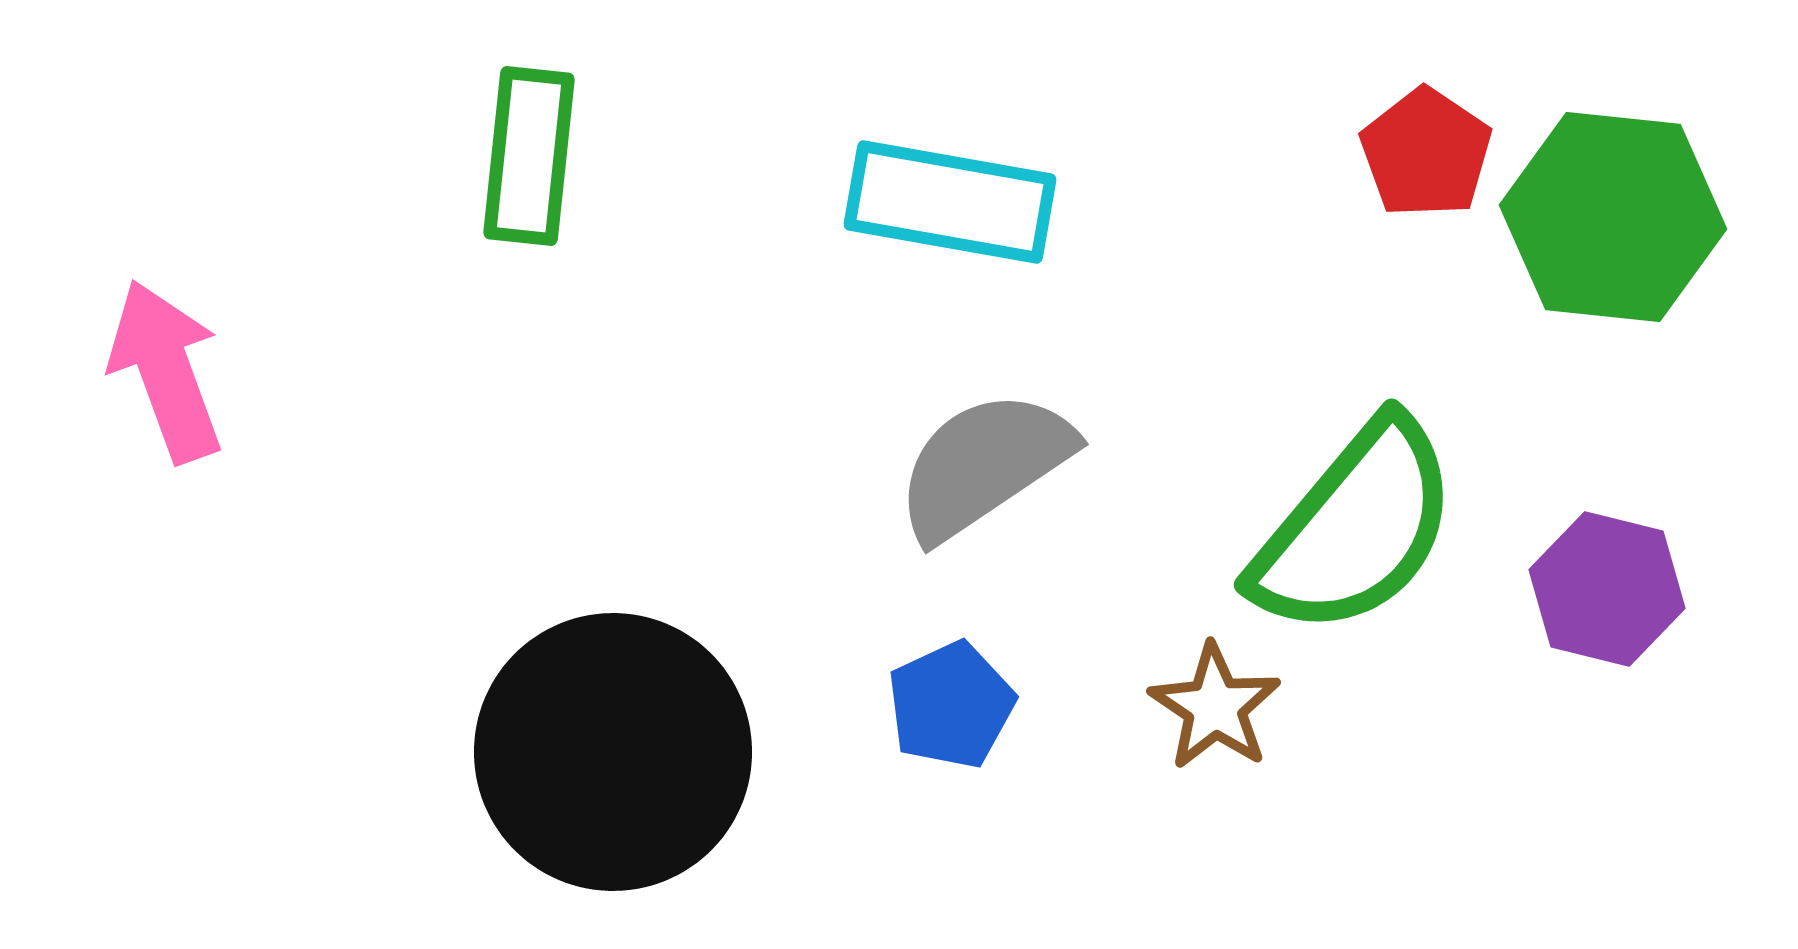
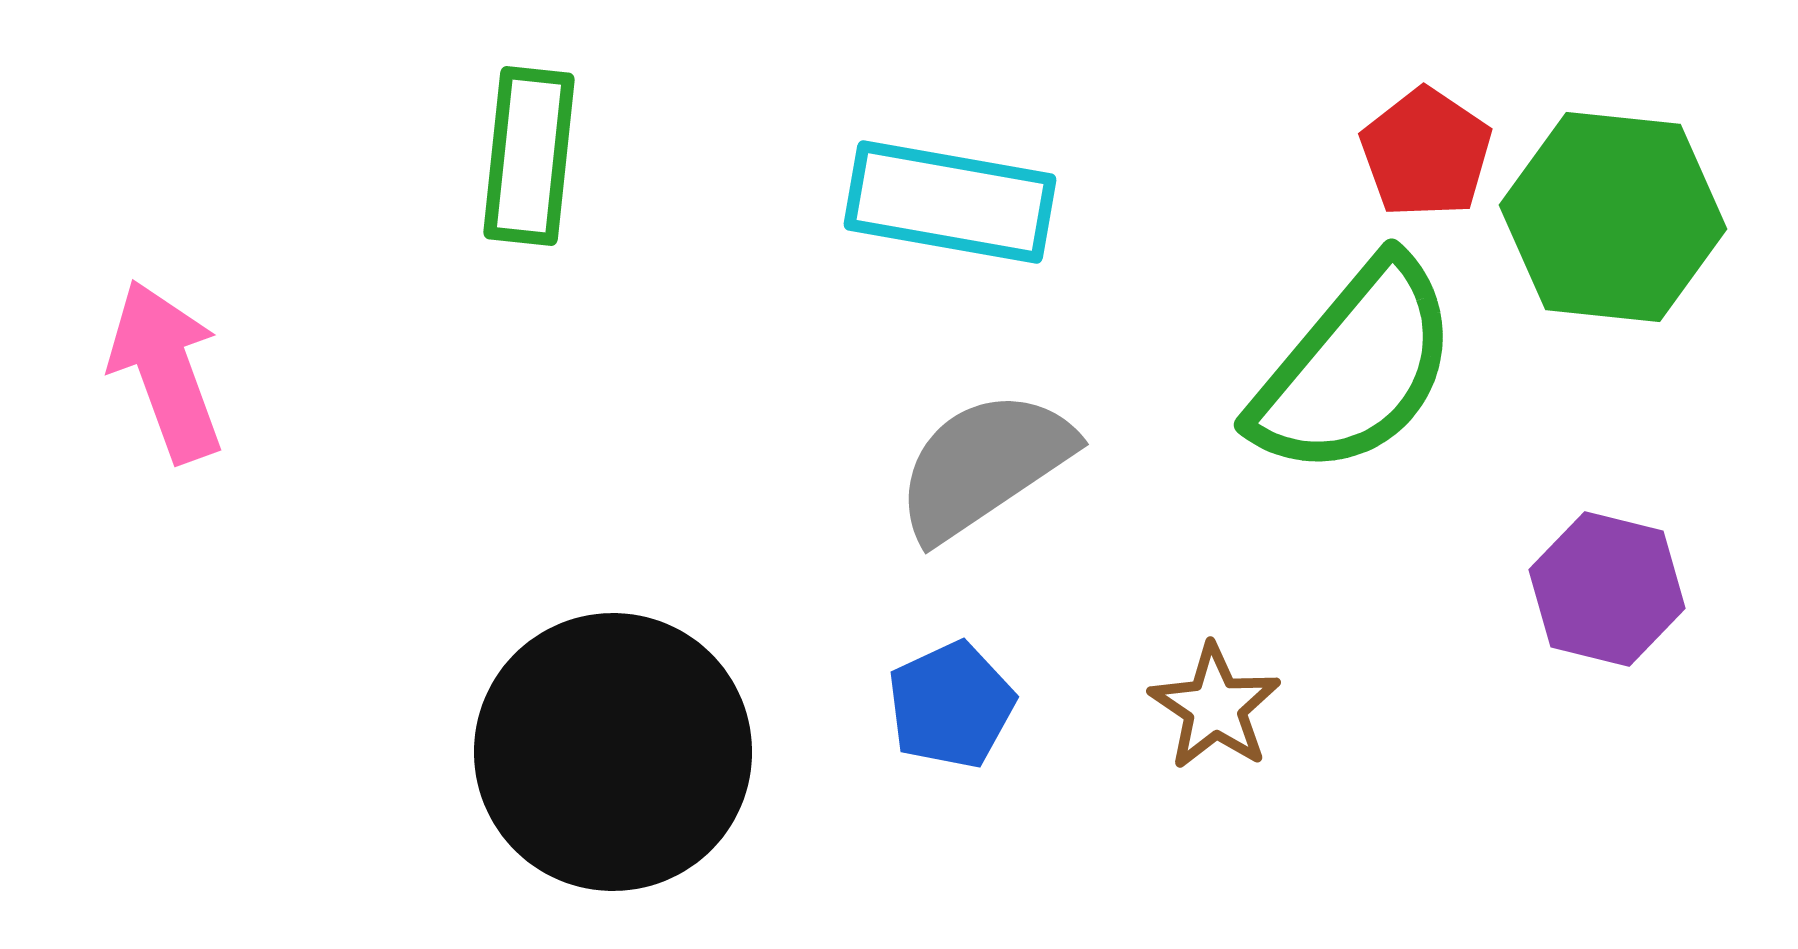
green semicircle: moved 160 px up
